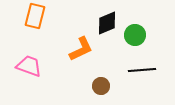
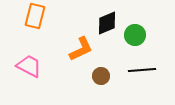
pink trapezoid: rotated 8 degrees clockwise
brown circle: moved 10 px up
